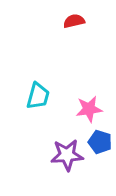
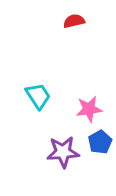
cyan trapezoid: rotated 48 degrees counterclockwise
blue pentagon: rotated 25 degrees clockwise
purple star: moved 4 px left, 3 px up
